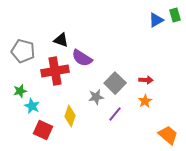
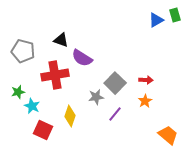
red cross: moved 4 px down
green star: moved 2 px left, 1 px down
